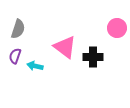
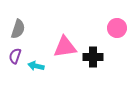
pink triangle: rotated 45 degrees counterclockwise
cyan arrow: moved 1 px right
